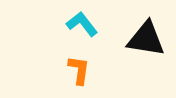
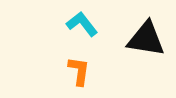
orange L-shape: moved 1 px down
